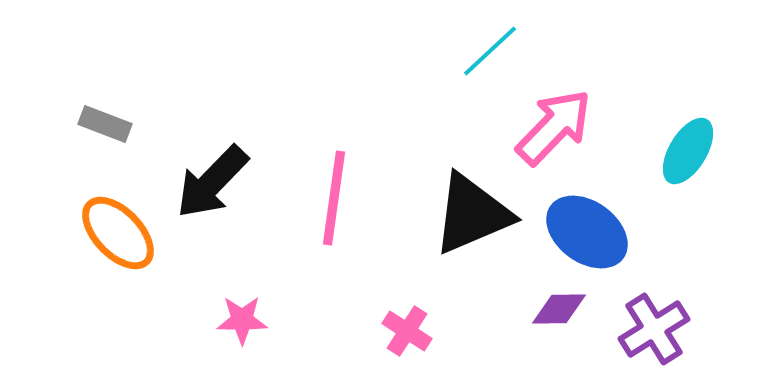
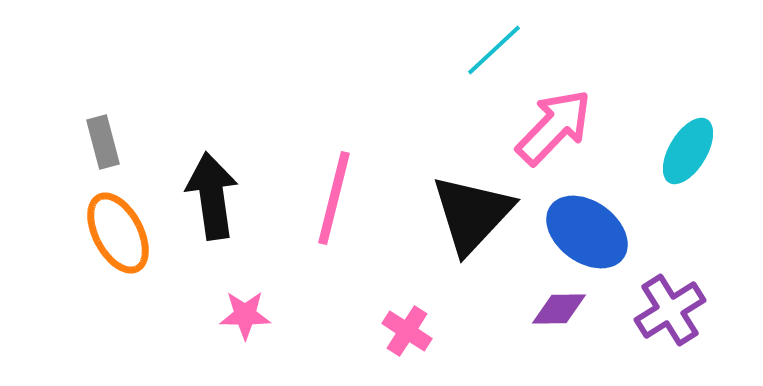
cyan line: moved 4 px right, 1 px up
gray rectangle: moved 2 px left, 18 px down; rotated 54 degrees clockwise
black arrow: moved 14 px down; rotated 128 degrees clockwise
pink line: rotated 6 degrees clockwise
black triangle: rotated 24 degrees counterclockwise
orange ellipse: rotated 16 degrees clockwise
pink star: moved 3 px right, 5 px up
purple cross: moved 16 px right, 19 px up
